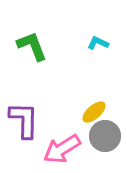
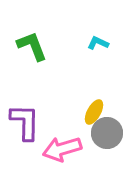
yellow ellipse: rotated 20 degrees counterclockwise
purple L-shape: moved 1 px right, 2 px down
gray circle: moved 2 px right, 3 px up
pink arrow: rotated 15 degrees clockwise
